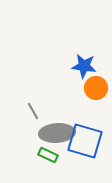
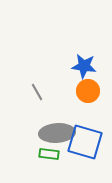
orange circle: moved 8 px left, 3 px down
gray line: moved 4 px right, 19 px up
blue square: moved 1 px down
green rectangle: moved 1 px right, 1 px up; rotated 18 degrees counterclockwise
